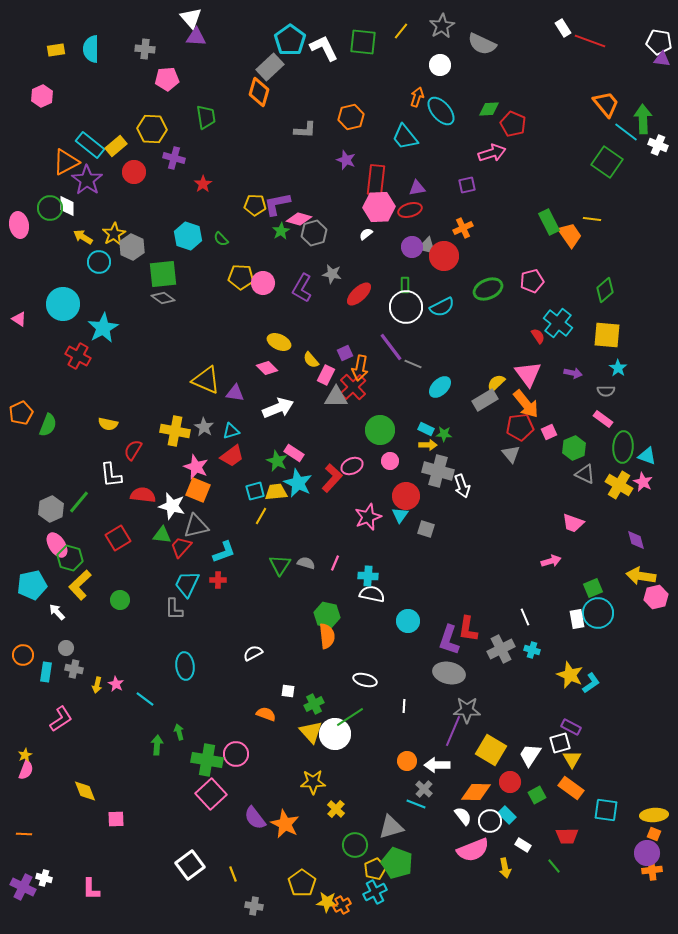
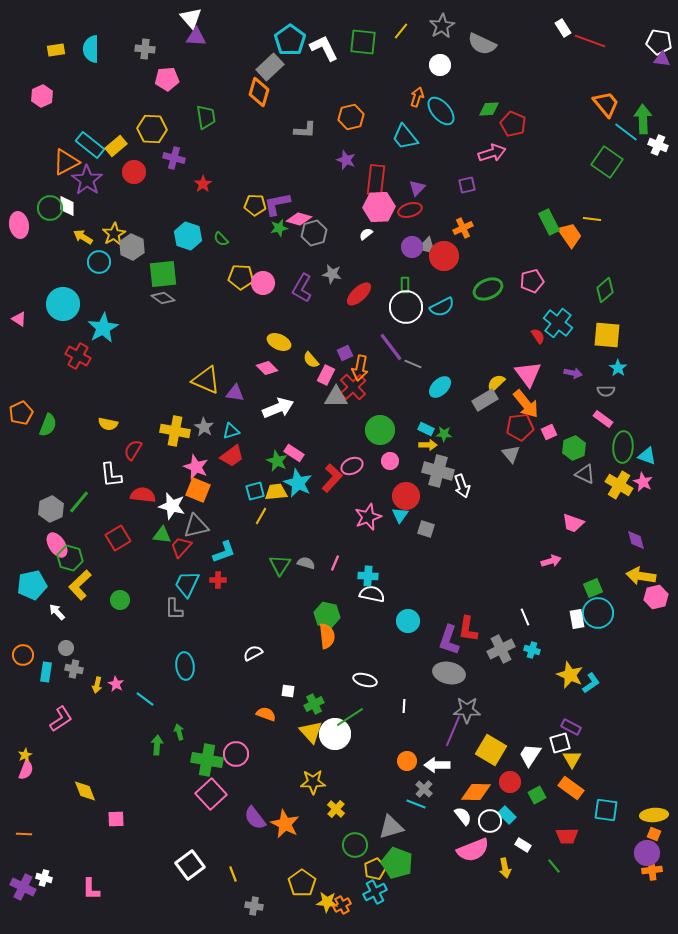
purple triangle at (417, 188): rotated 36 degrees counterclockwise
green star at (281, 231): moved 2 px left, 3 px up; rotated 18 degrees clockwise
